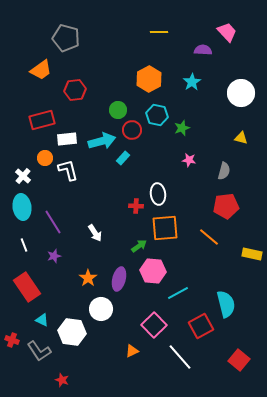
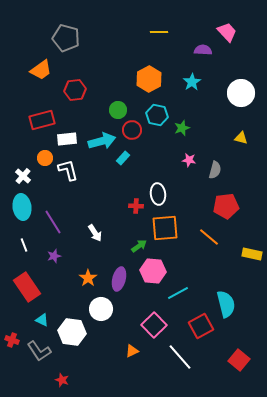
gray semicircle at (224, 171): moved 9 px left, 1 px up
